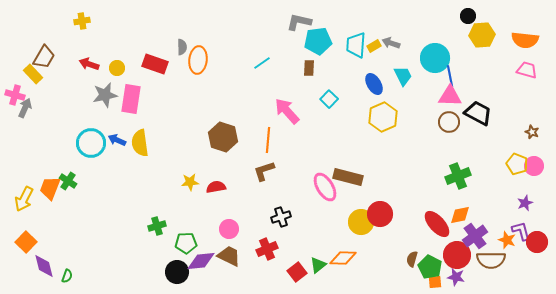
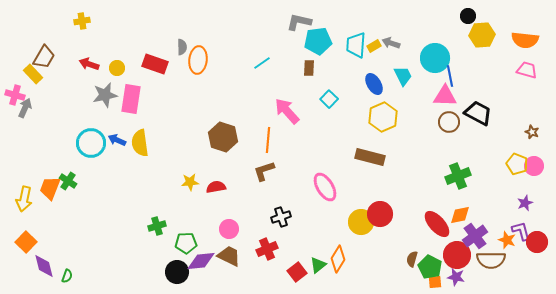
pink triangle at (450, 96): moved 5 px left
brown rectangle at (348, 177): moved 22 px right, 20 px up
yellow arrow at (24, 199): rotated 15 degrees counterclockwise
orange diamond at (343, 258): moved 5 px left, 1 px down; rotated 60 degrees counterclockwise
